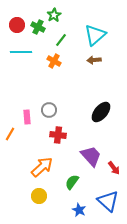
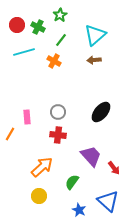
green star: moved 6 px right
cyan line: moved 3 px right; rotated 15 degrees counterclockwise
gray circle: moved 9 px right, 2 px down
